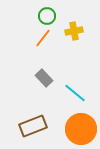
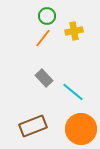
cyan line: moved 2 px left, 1 px up
